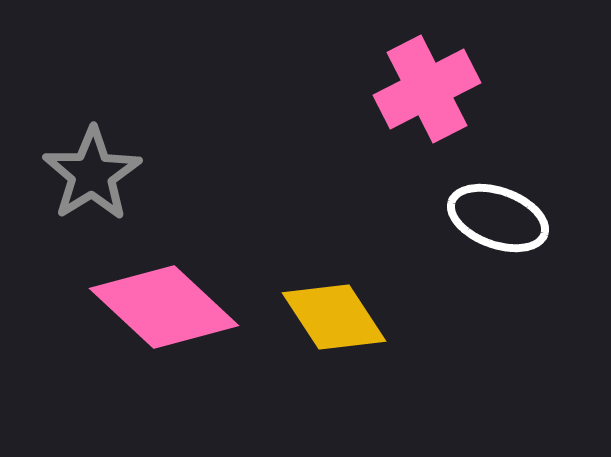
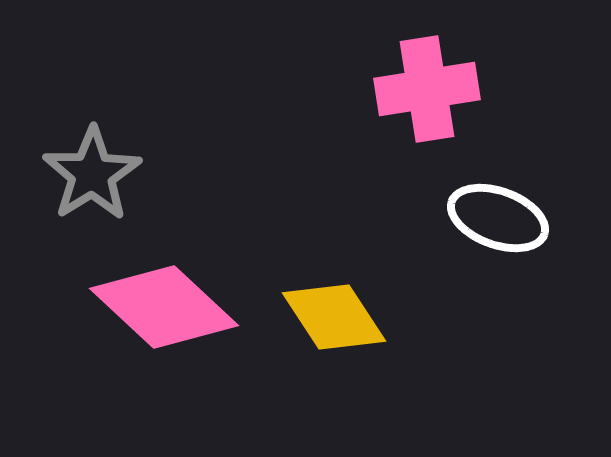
pink cross: rotated 18 degrees clockwise
